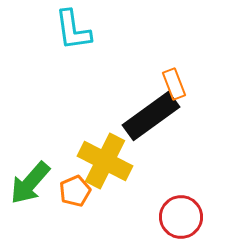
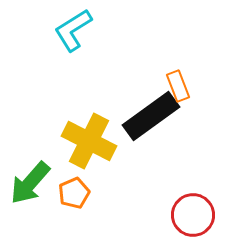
cyan L-shape: rotated 66 degrees clockwise
orange rectangle: moved 4 px right, 2 px down
yellow cross: moved 16 px left, 20 px up
orange pentagon: moved 1 px left, 2 px down
red circle: moved 12 px right, 2 px up
